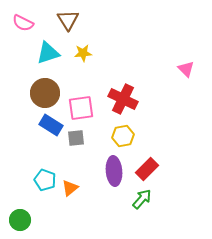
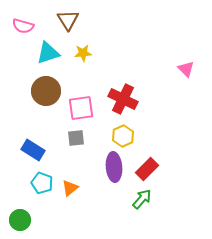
pink semicircle: moved 3 px down; rotated 10 degrees counterclockwise
brown circle: moved 1 px right, 2 px up
blue rectangle: moved 18 px left, 25 px down
yellow hexagon: rotated 15 degrees counterclockwise
purple ellipse: moved 4 px up
cyan pentagon: moved 3 px left, 3 px down
